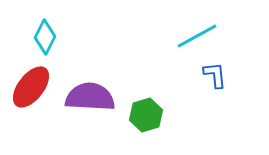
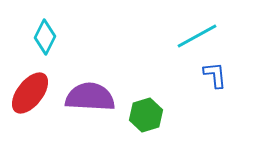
red ellipse: moved 1 px left, 6 px down
